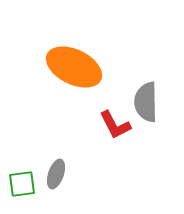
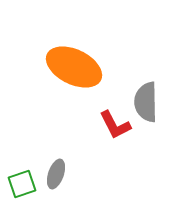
green square: rotated 12 degrees counterclockwise
